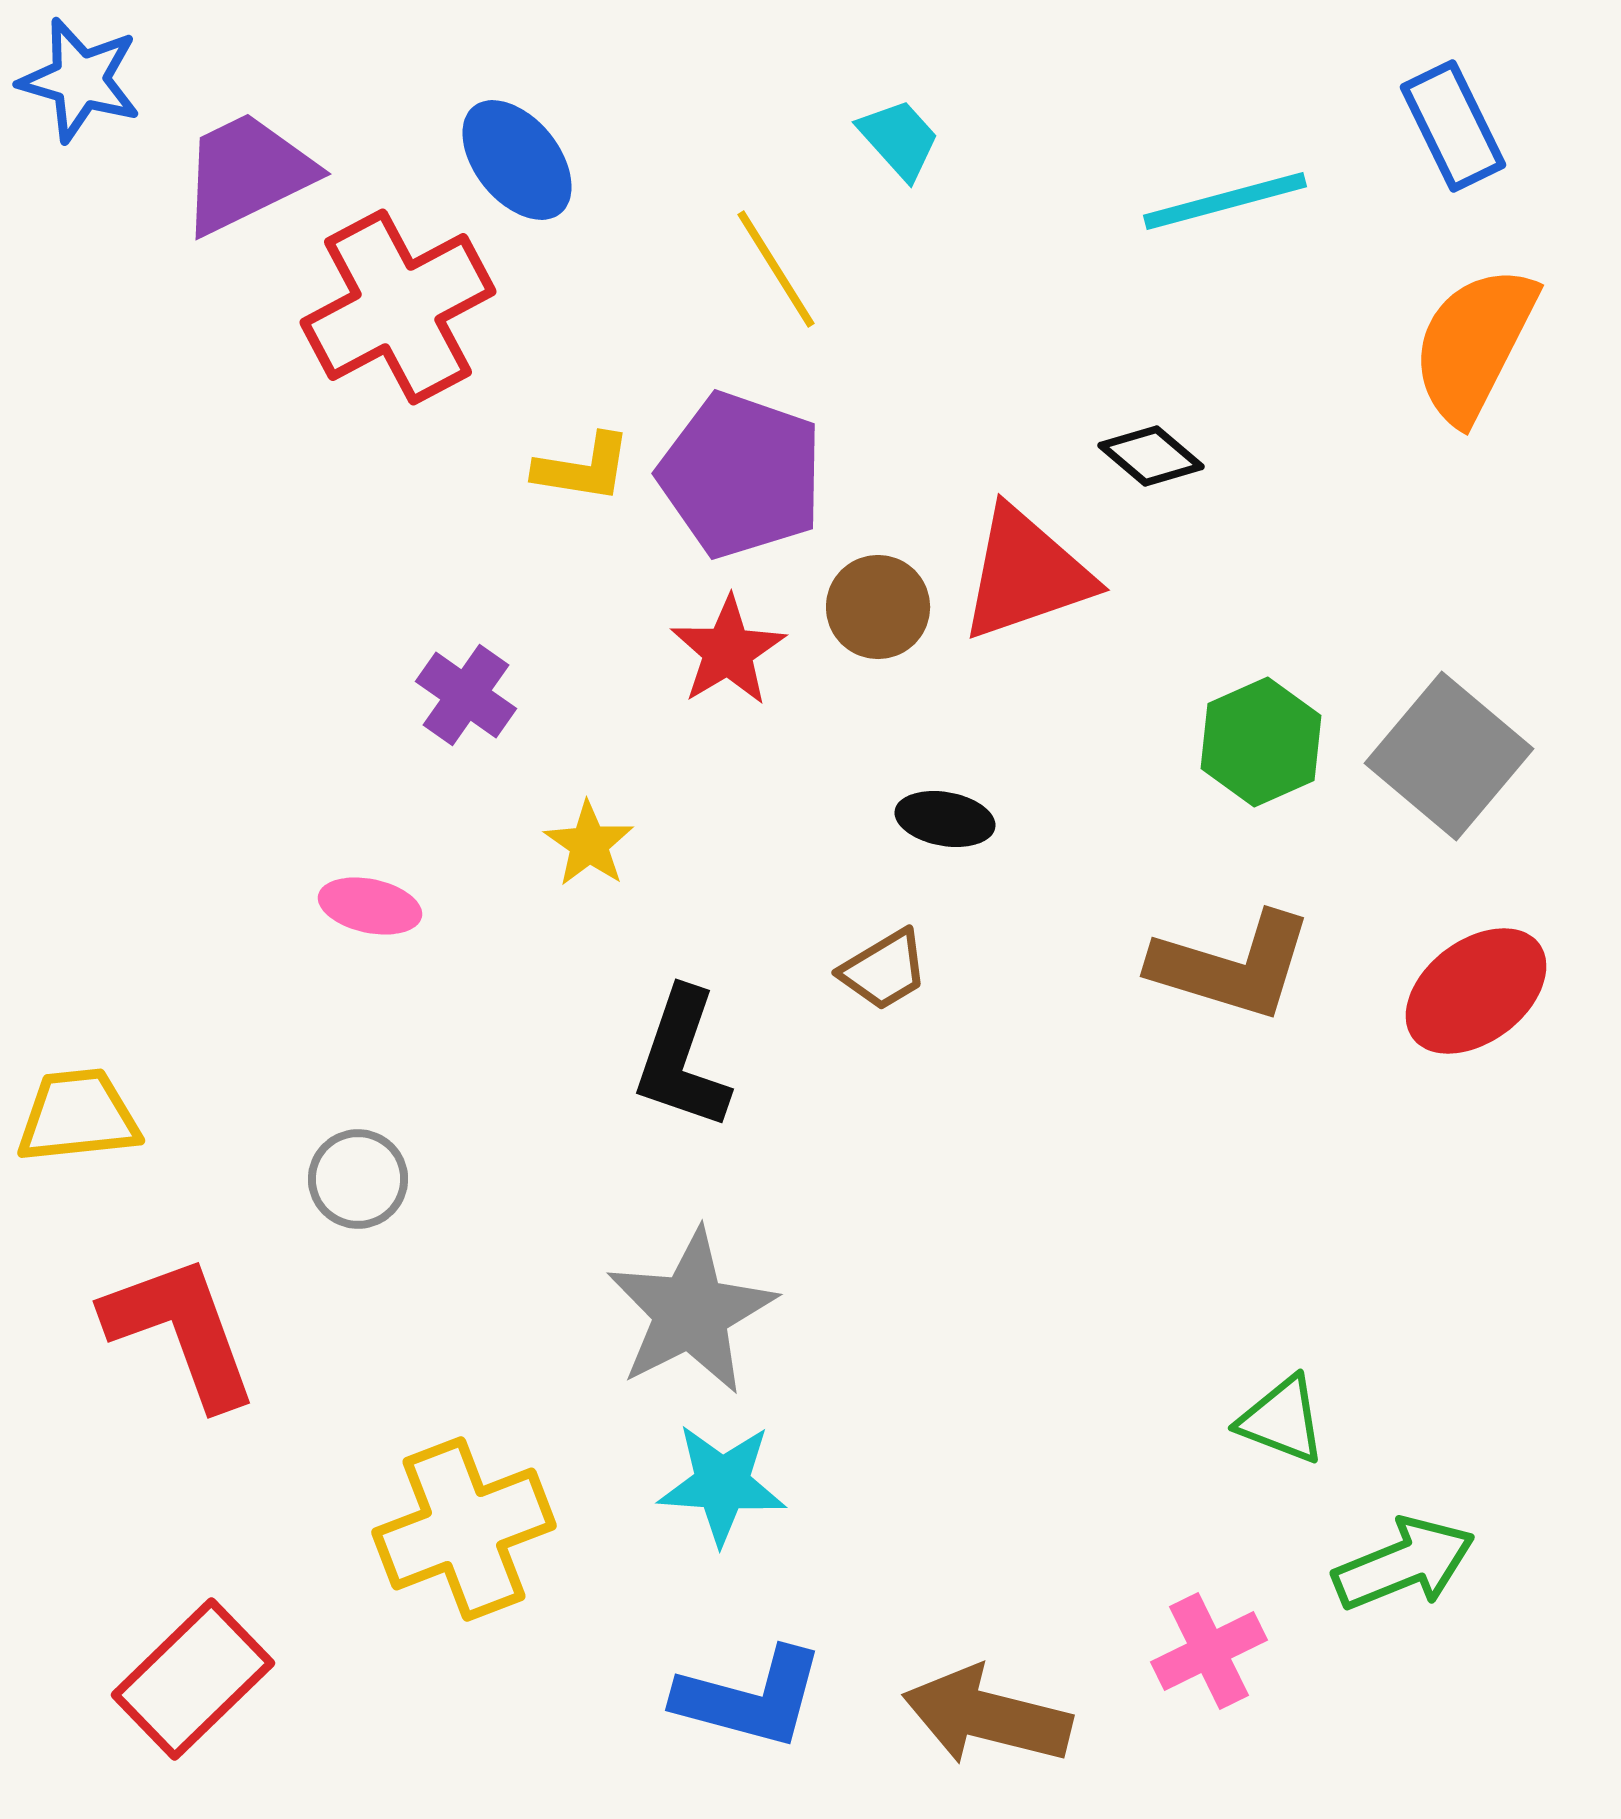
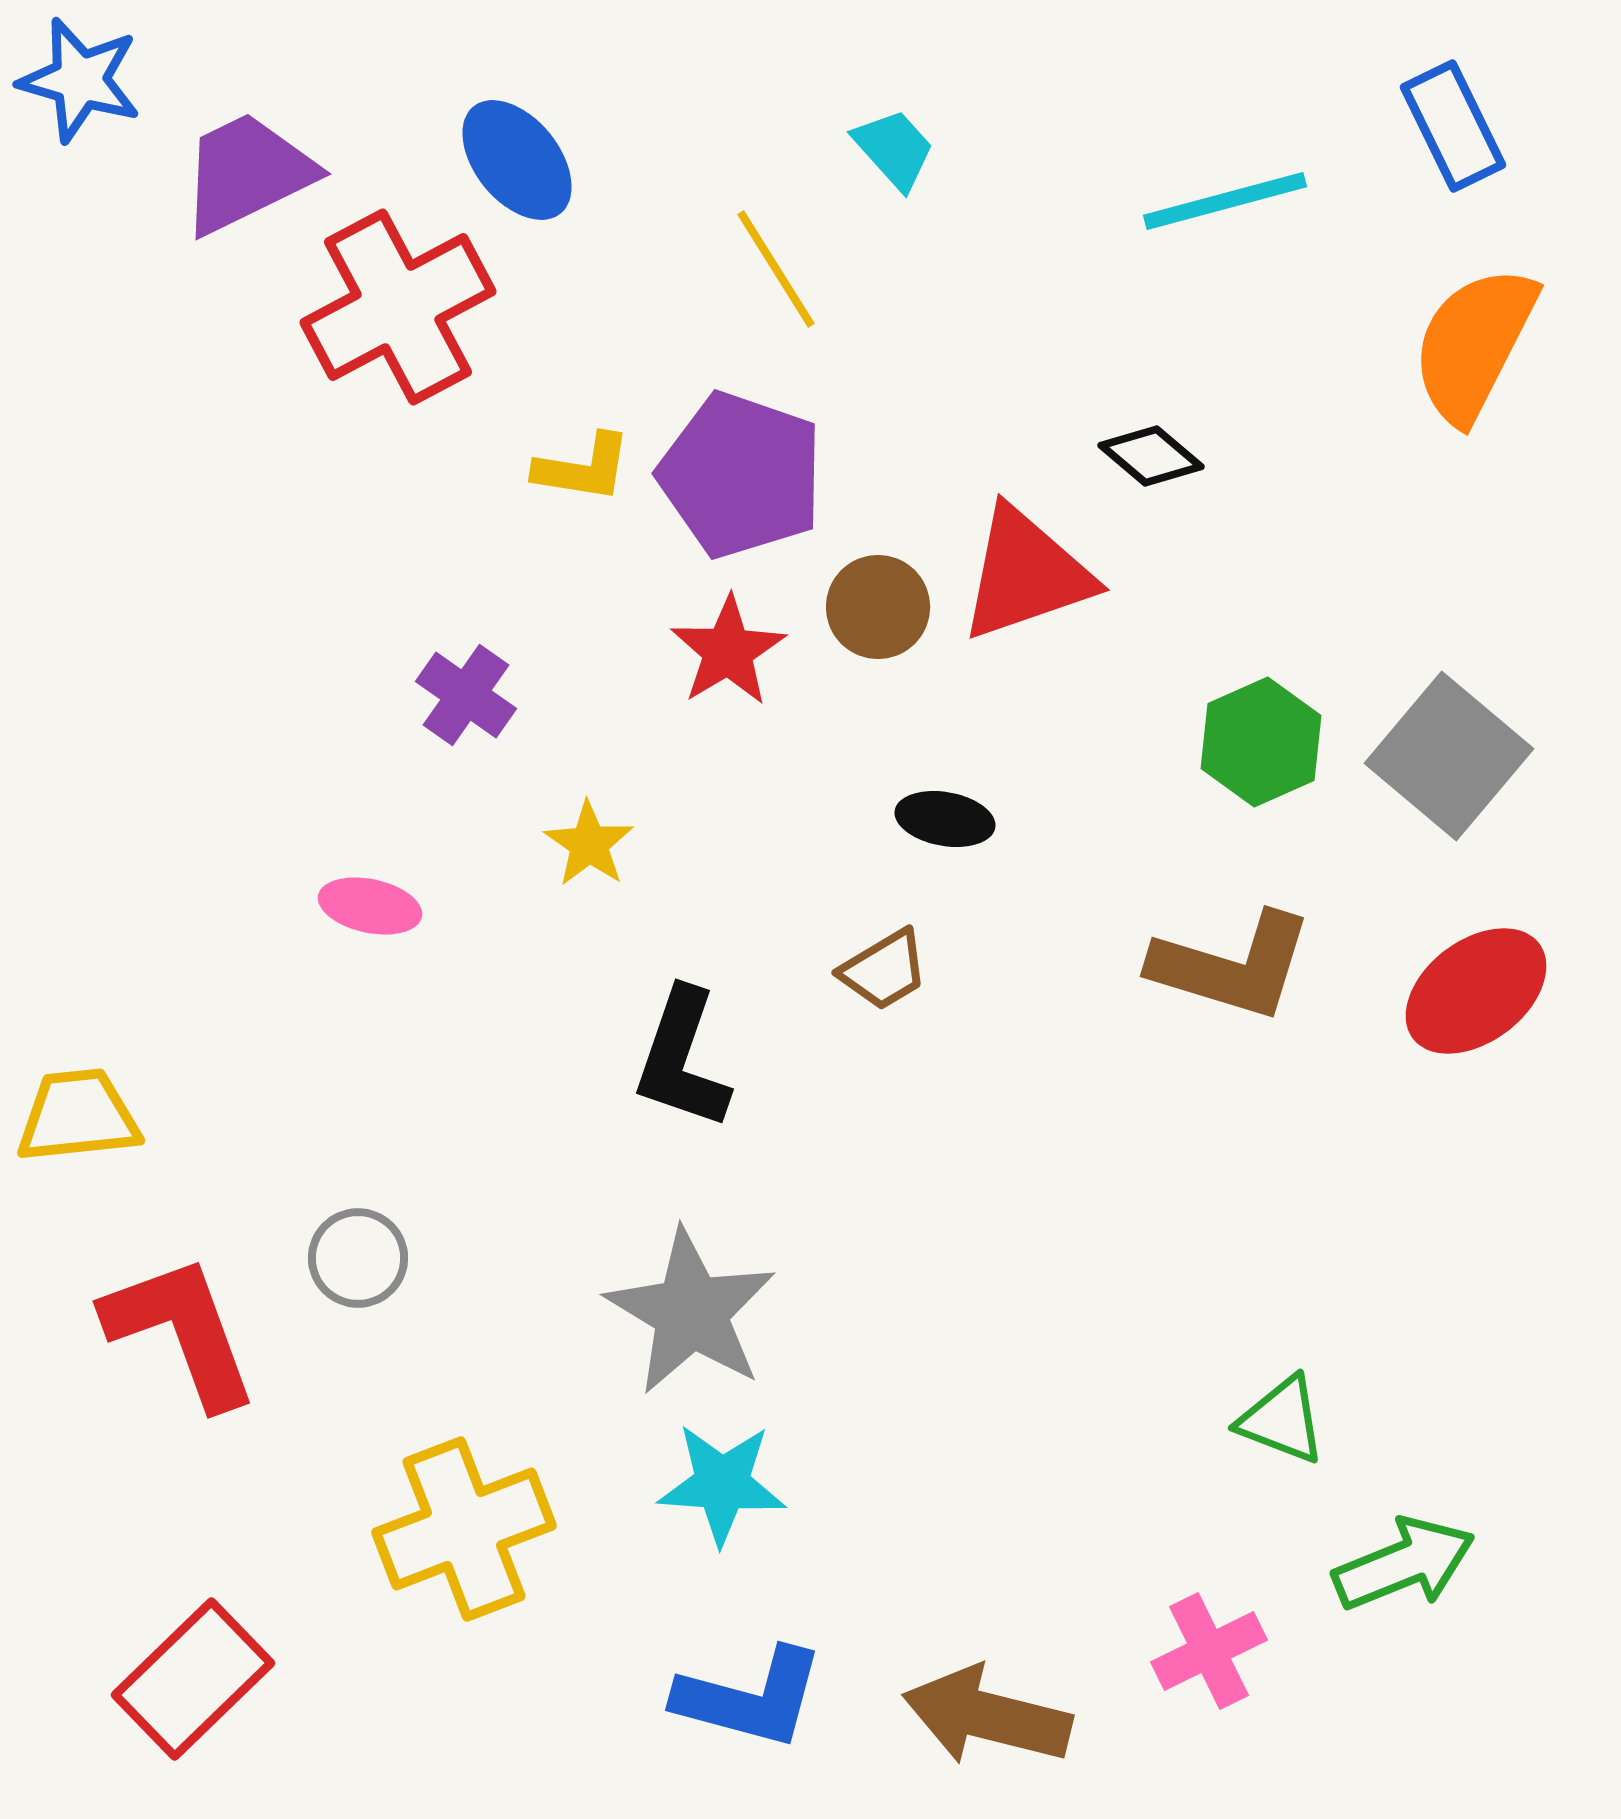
cyan trapezoid: moved 5 px left, 10 px down
gray circle: moved 79 px down
gray star: rotated 14 degrees counterclockwise
